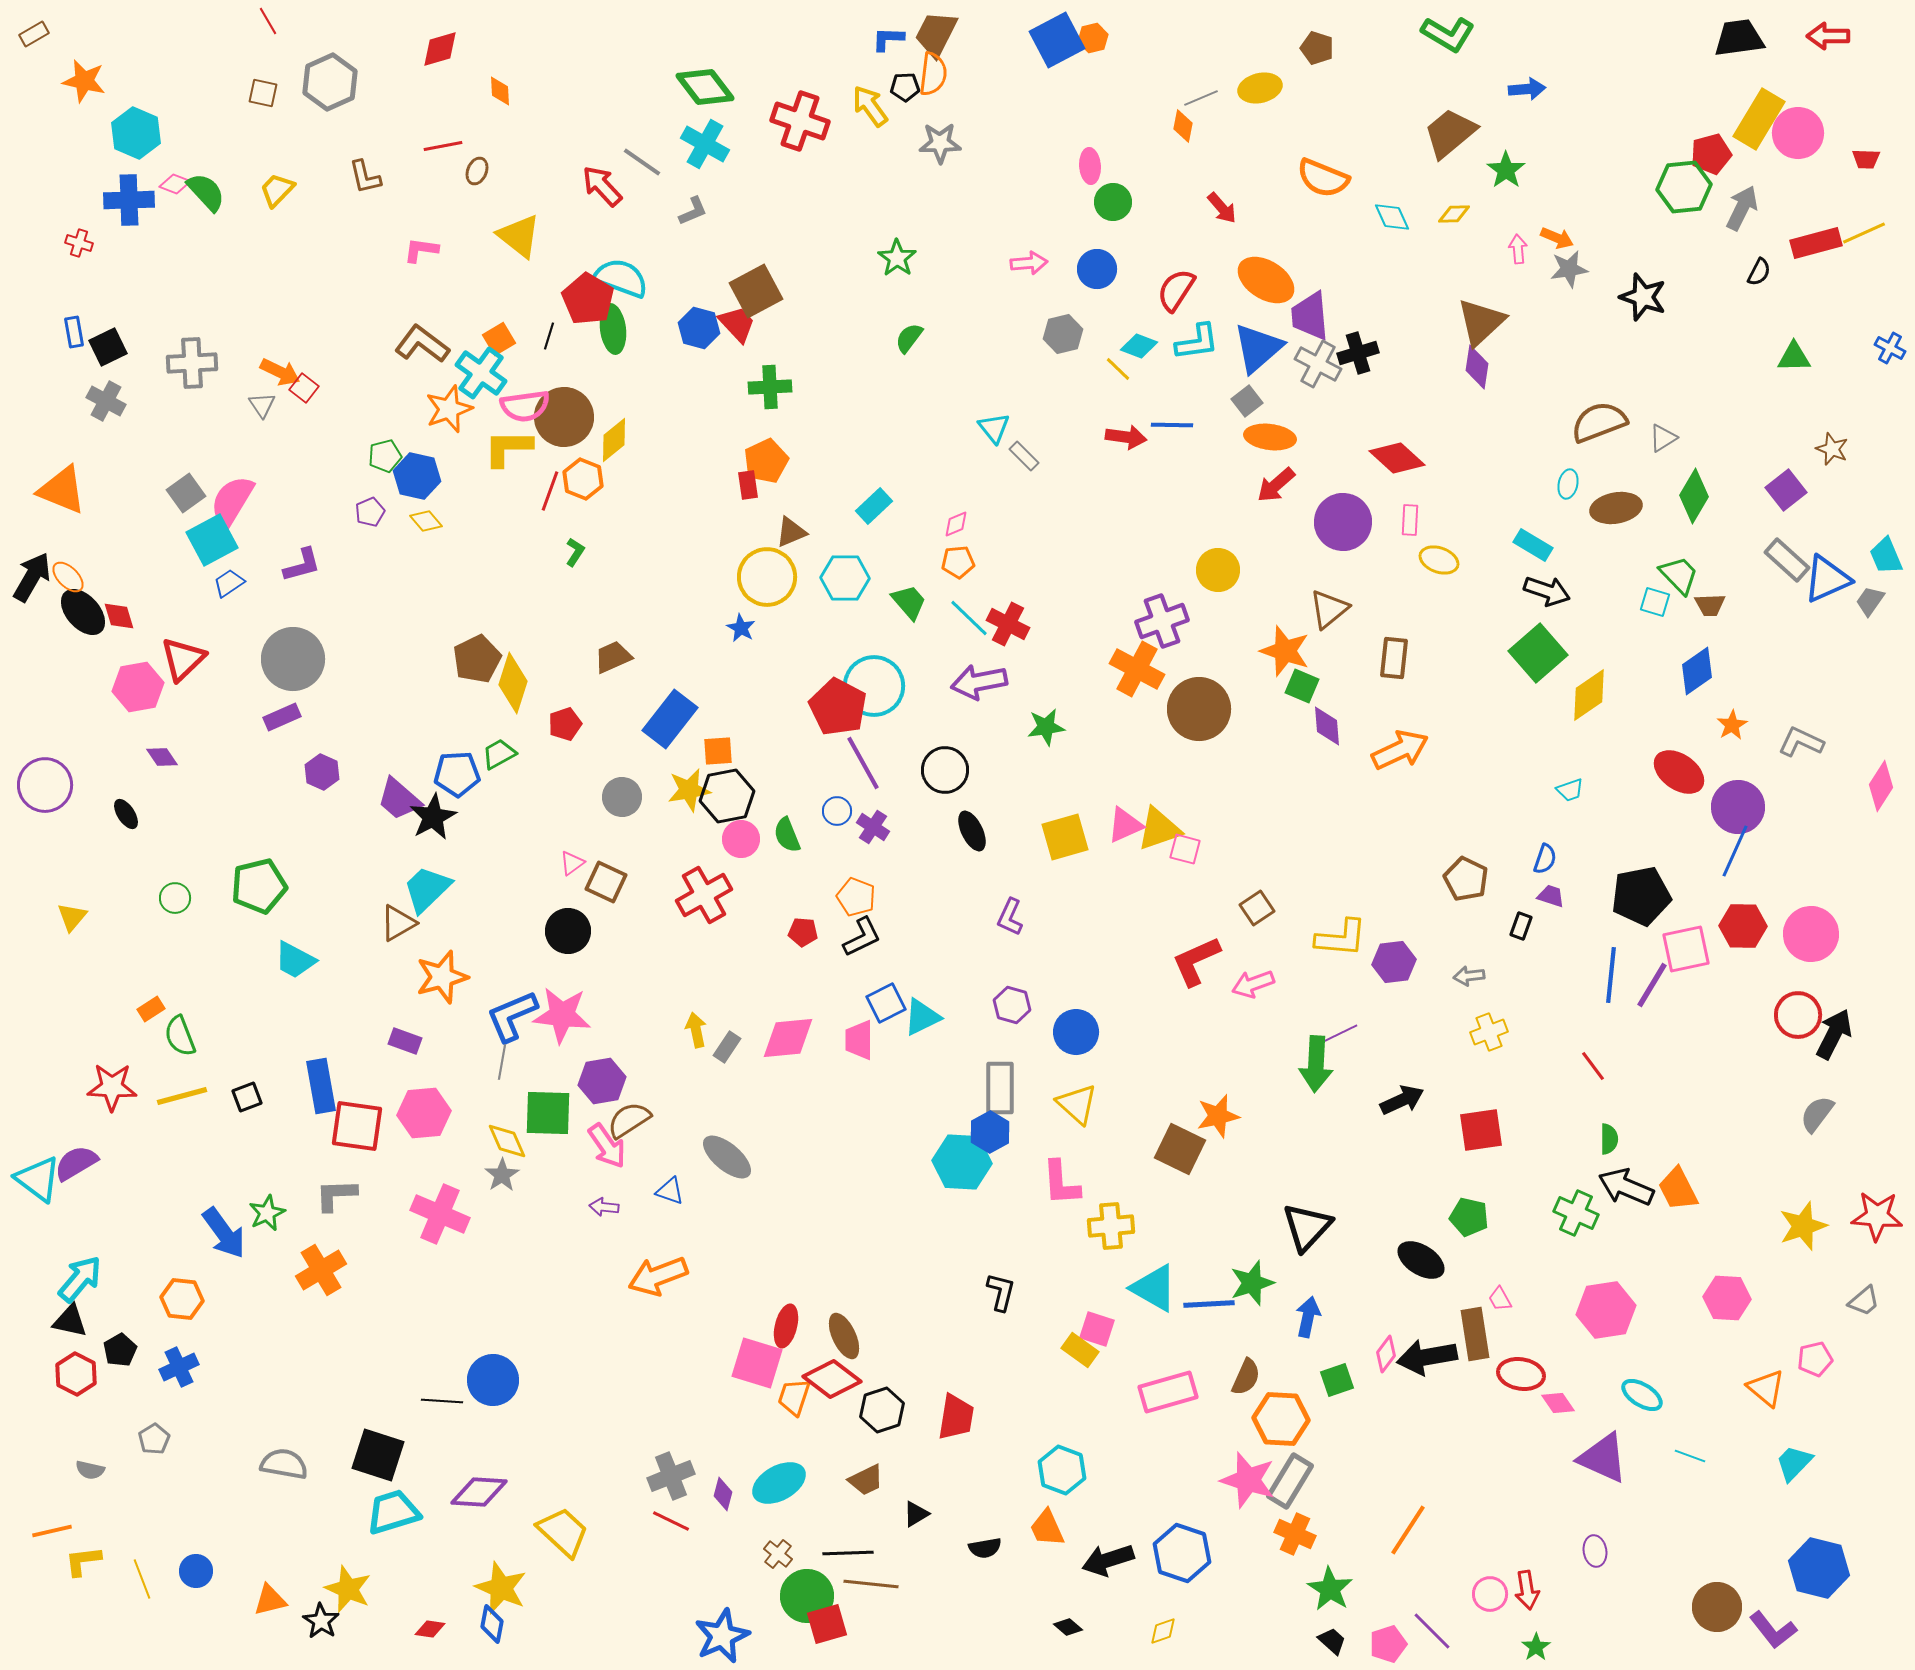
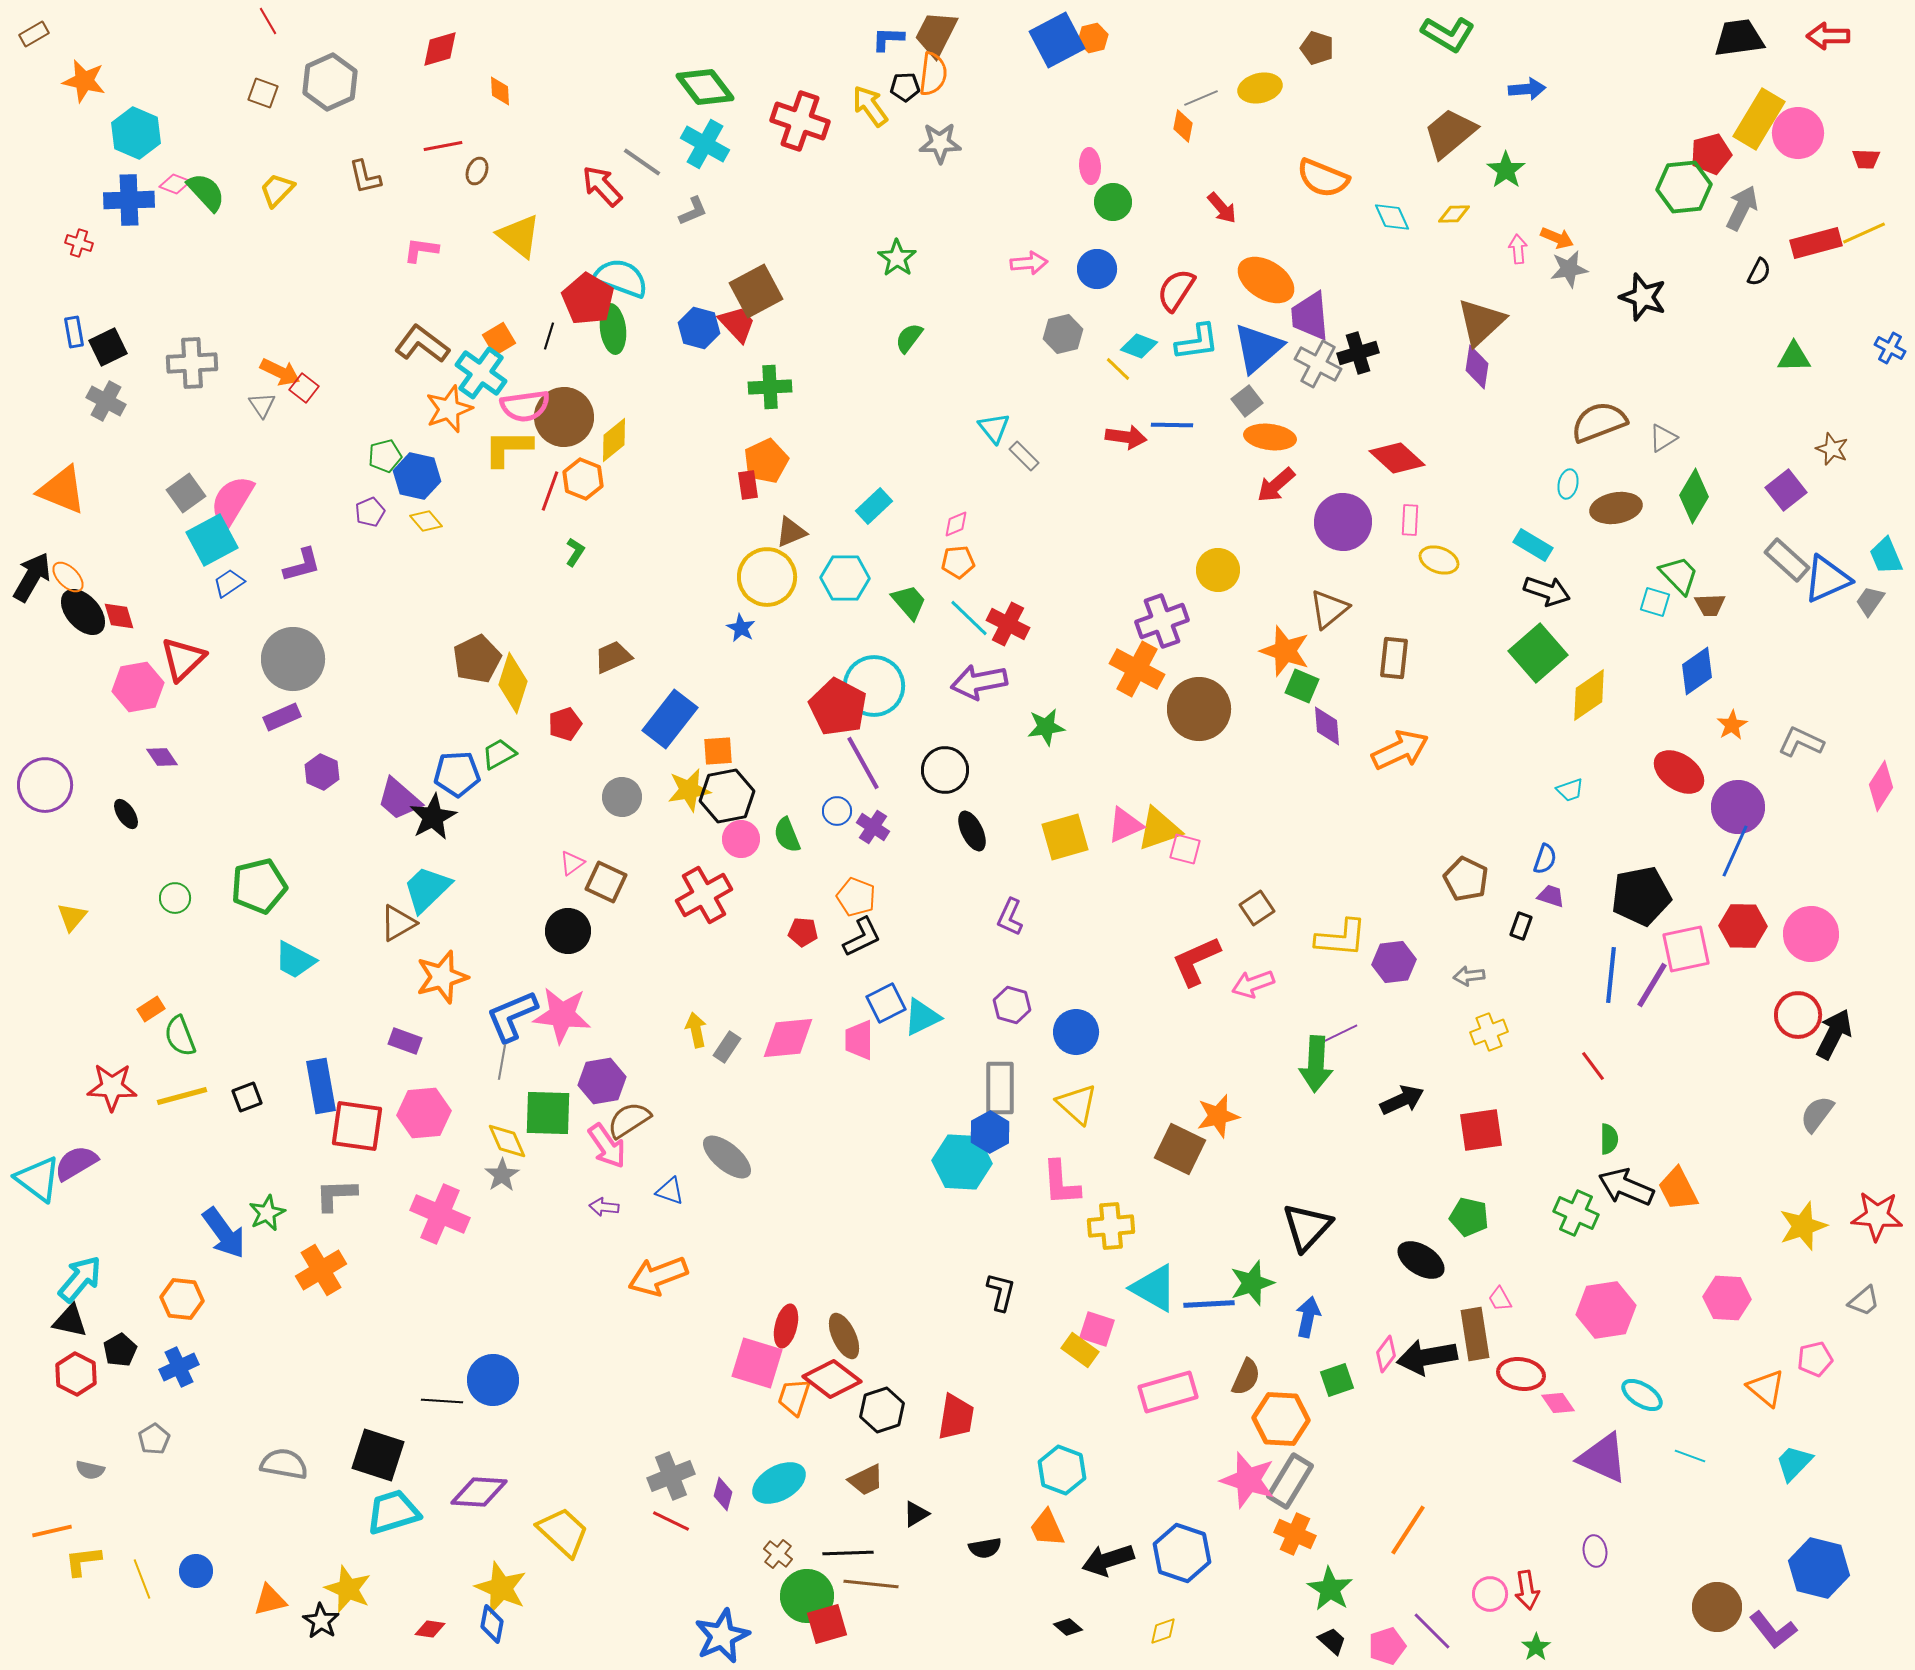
brown square at (263, 93): rotated 8 degrees clockwise
pink pentagon at (1388, 1644): moved 1 px left, 2 px down
